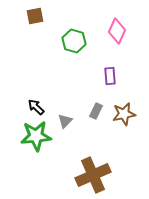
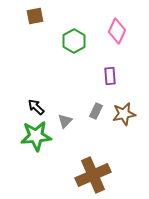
green hexagon: rotated 15 degrees clockwise
